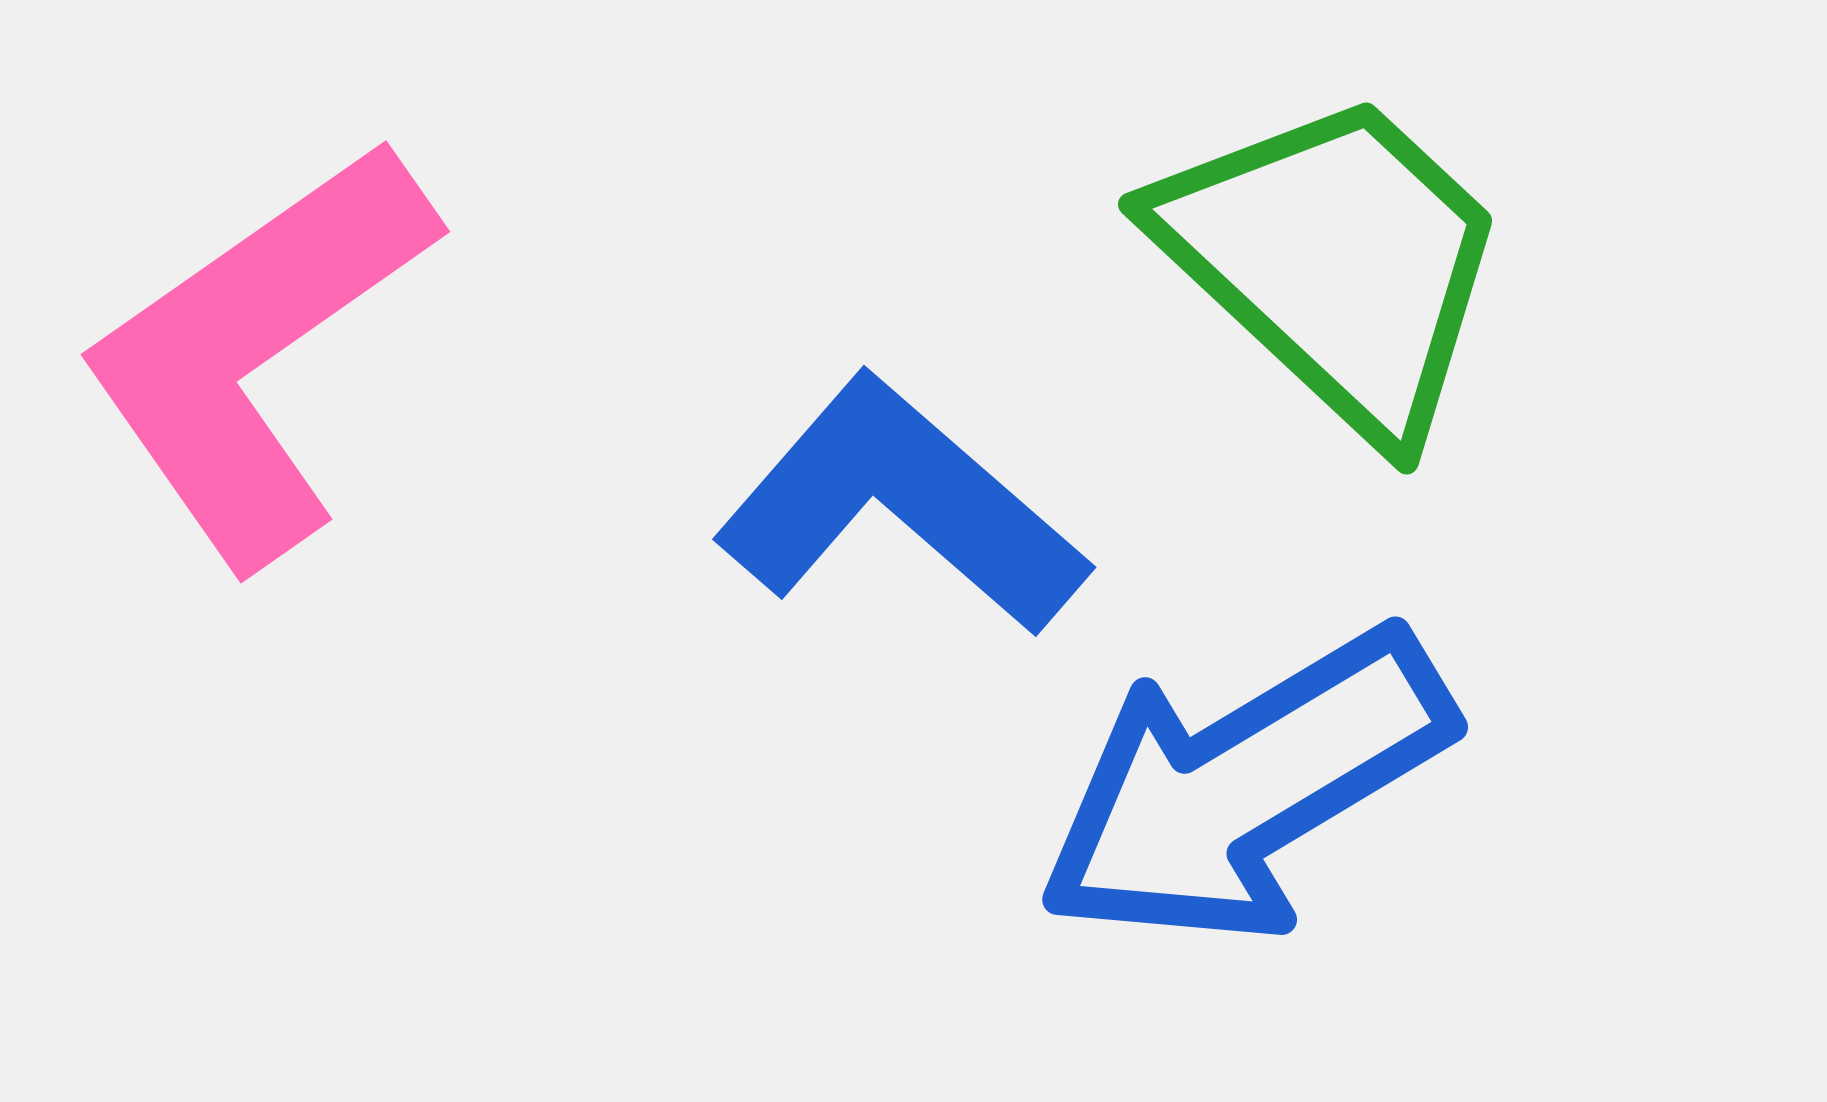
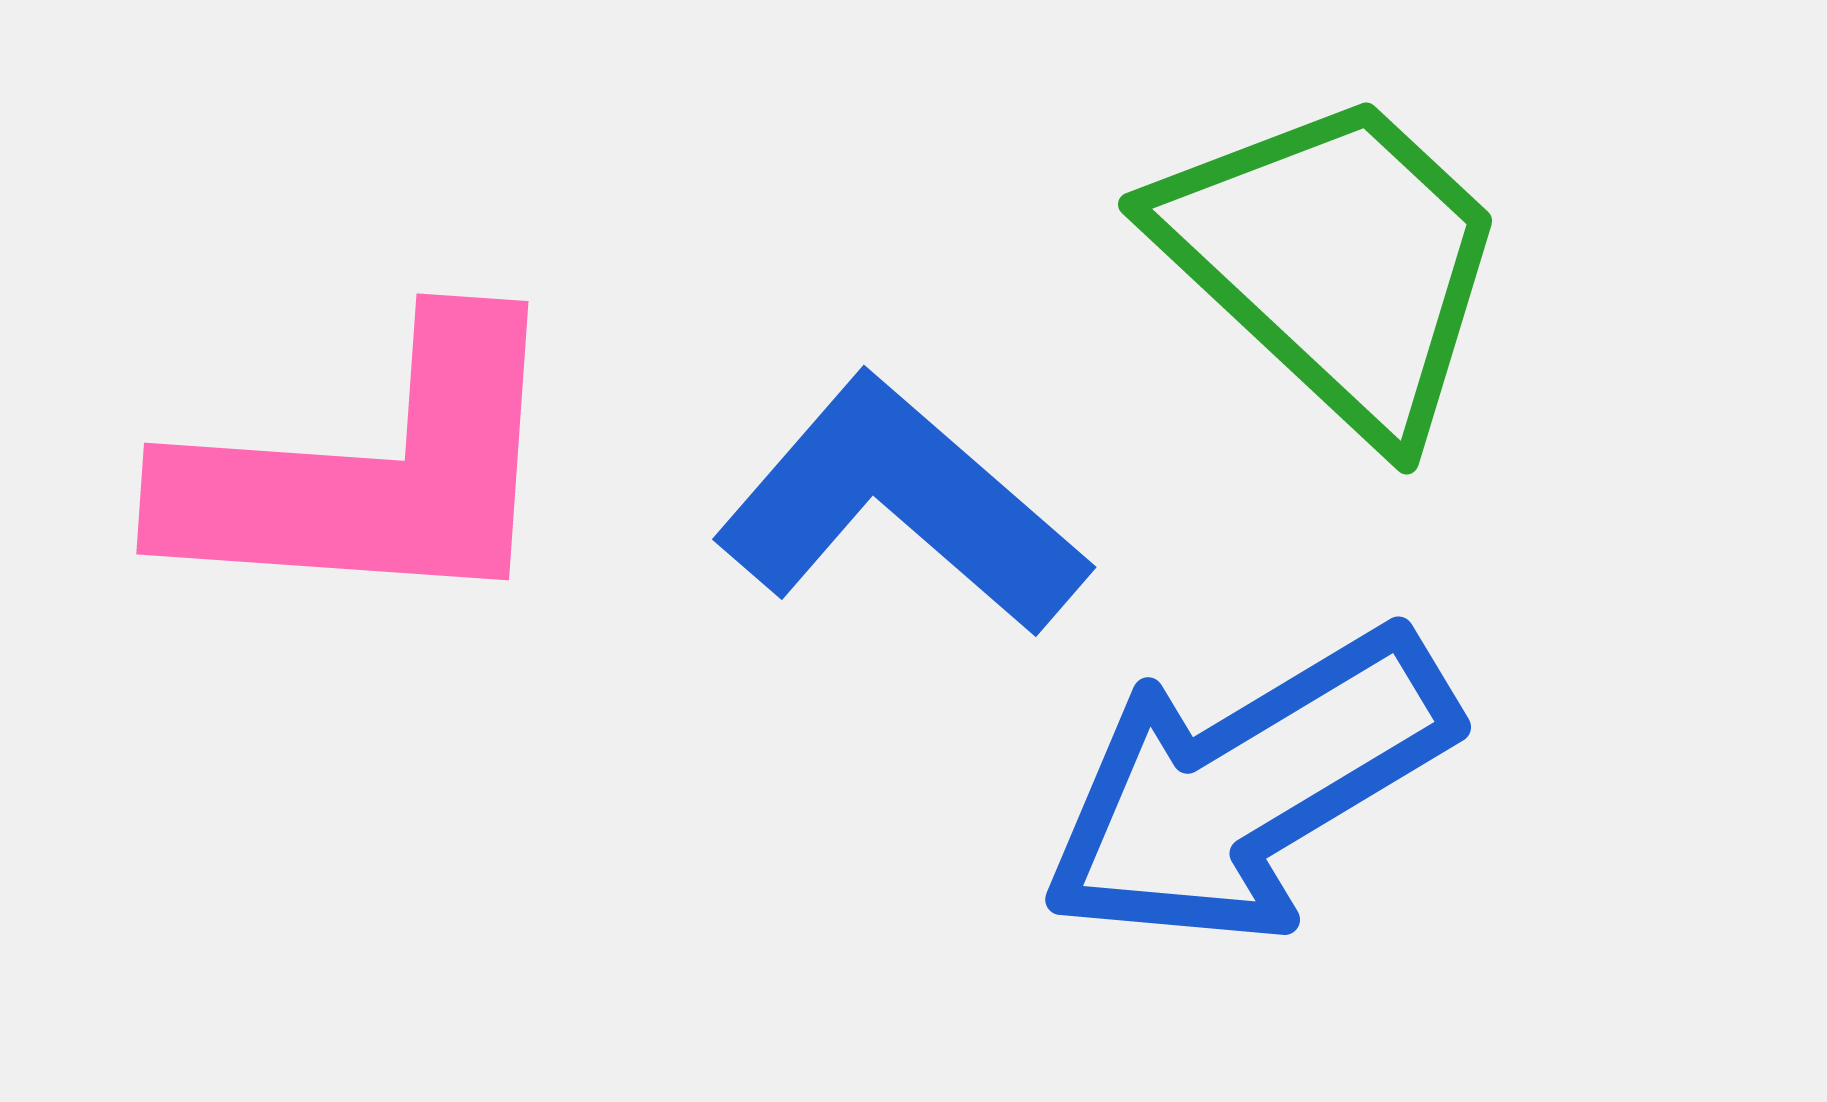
pink L-shape: moved 113 px right, 119 px down; rotated 141 degrees counterclockwise
blue arrow: moved 3 px right
